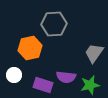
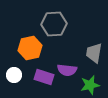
gray trapezoid: rotated 25 degrees counterclockwise
purple semicircle: moved 1 px right, 7 px up
purple rectangle: moved 1 px right, 8 px up
